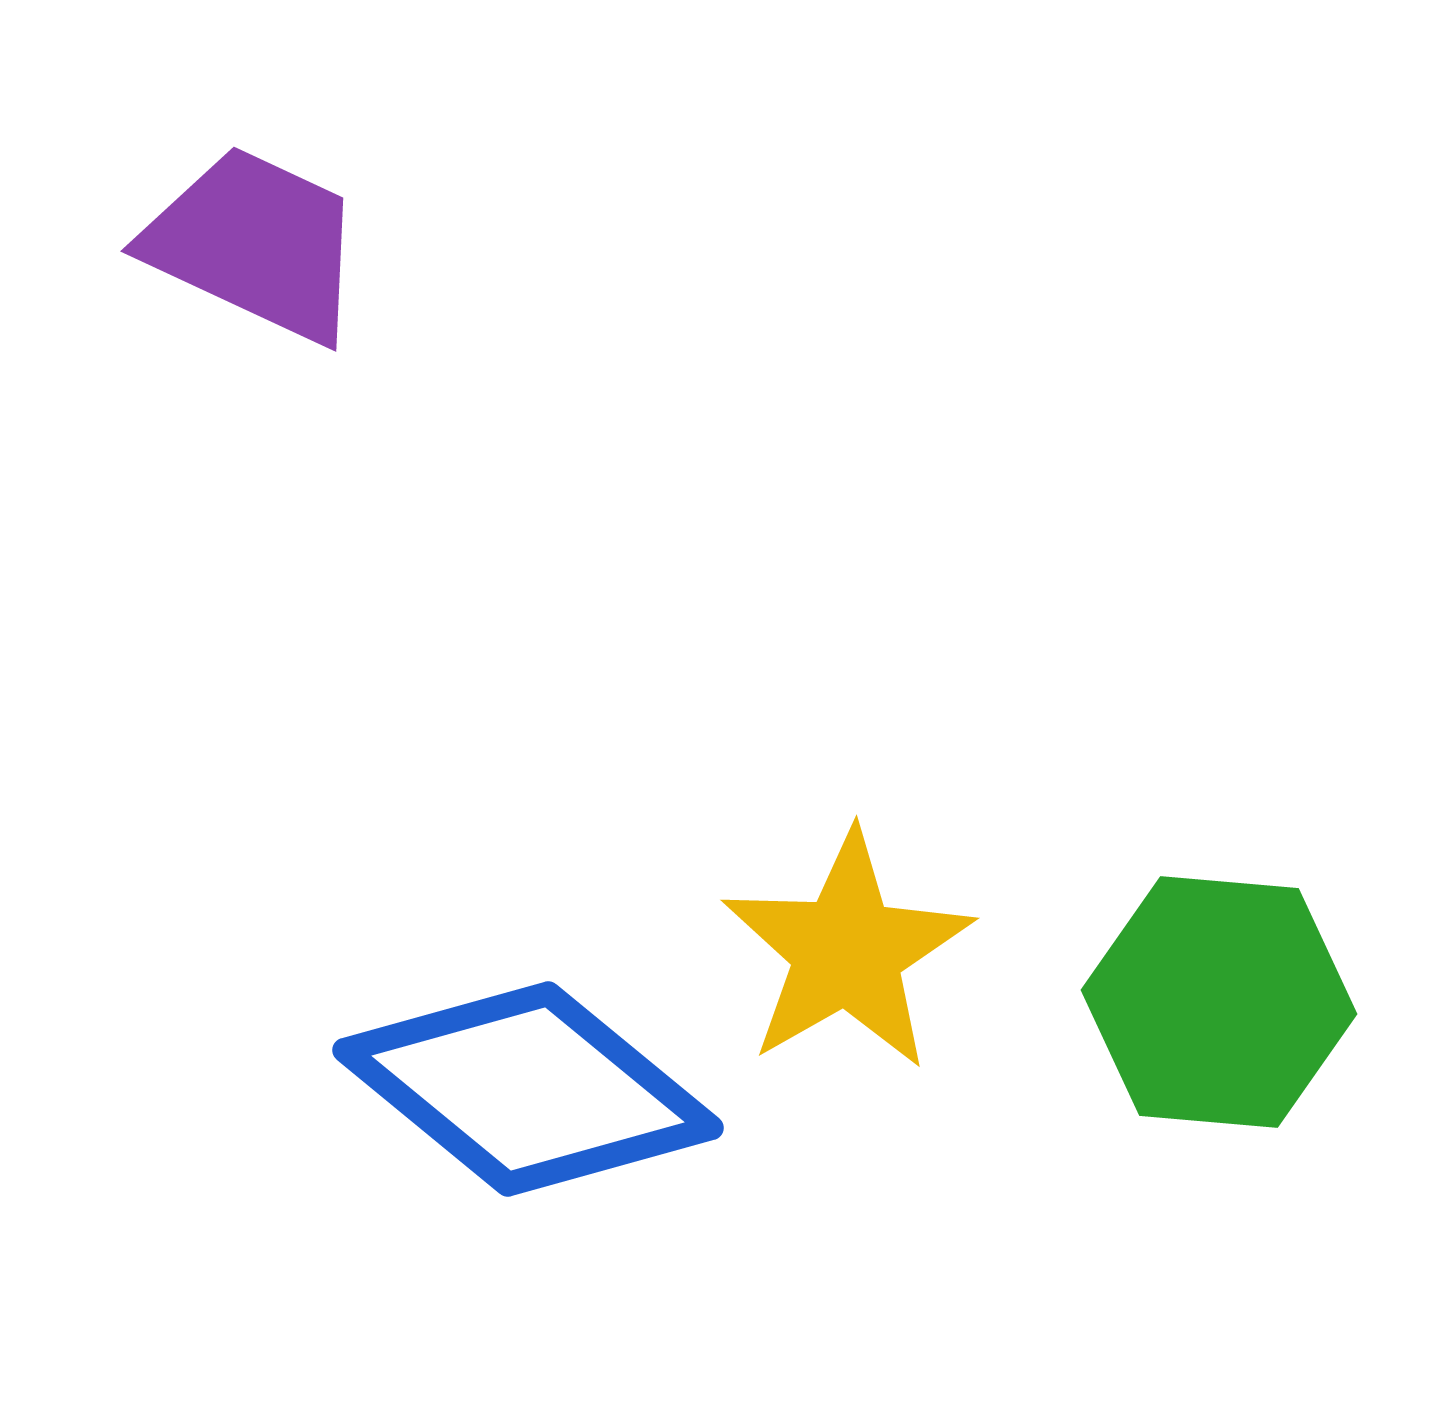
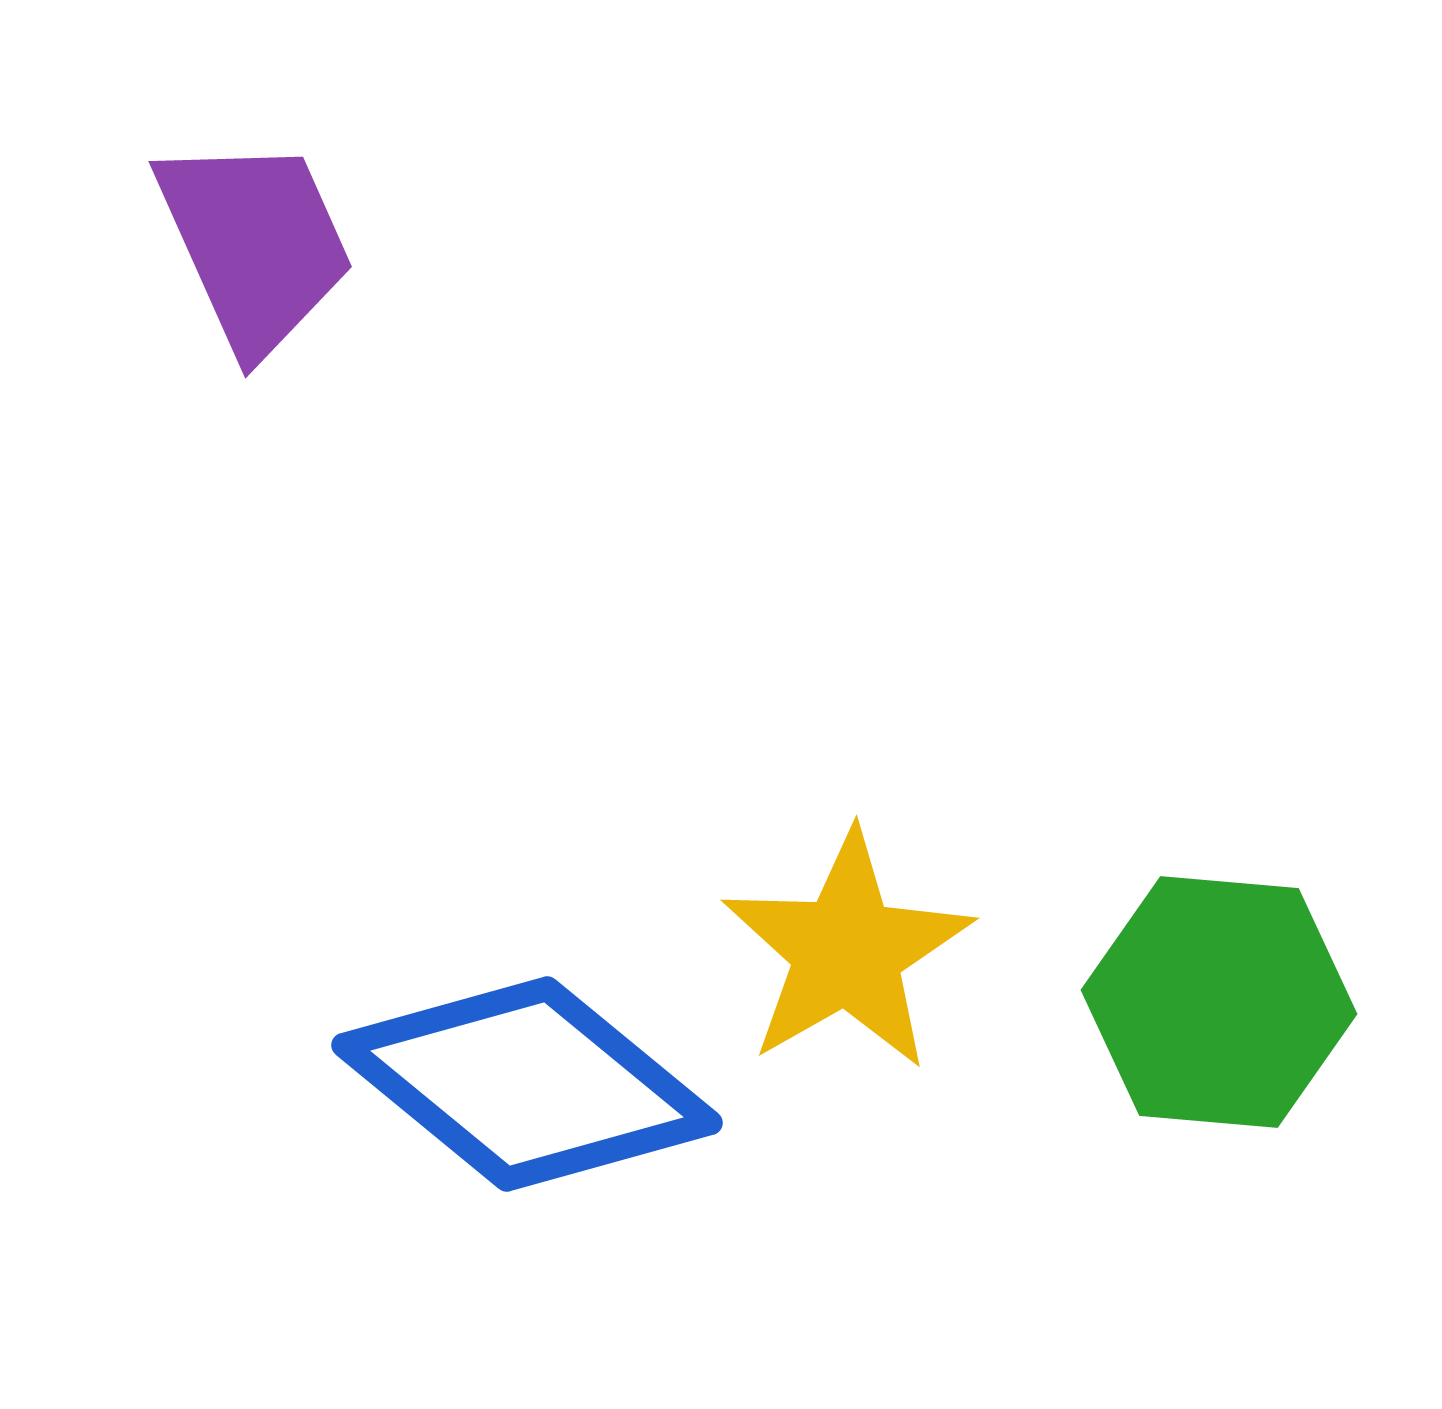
purple trapezoid: rotated 41 degrees clockwise
blue diamond: moved 1 px left, 5 px up
